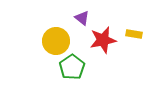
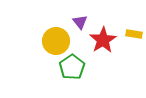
purple triangle: moved 2 px left, 4 px down; rotated 14 degrees clockwise
red star: rotated 20 degrees counterclockwise
